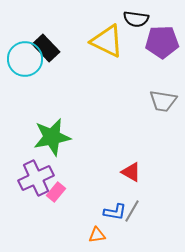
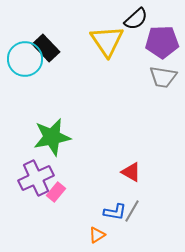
black semicircle: rotated 50 degrees counterclockwise
yellow triangle: rotated 30 degrees clockwise
gray trapezoid: moved 24 px up
orange triangle: rotated 24 degrees counterclockwise
